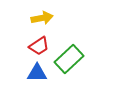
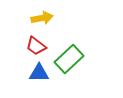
red trapezoid: moved 3 px left; rotated 70 degrees clockwise
blue triangle: moved 2 px right
